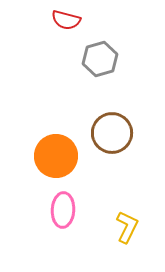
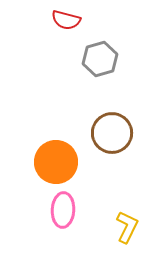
orange circle: moved 6 px down
